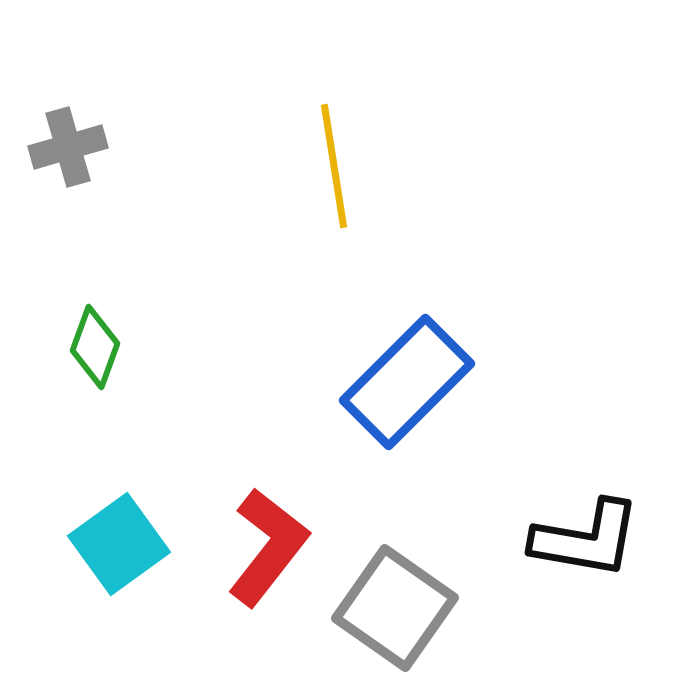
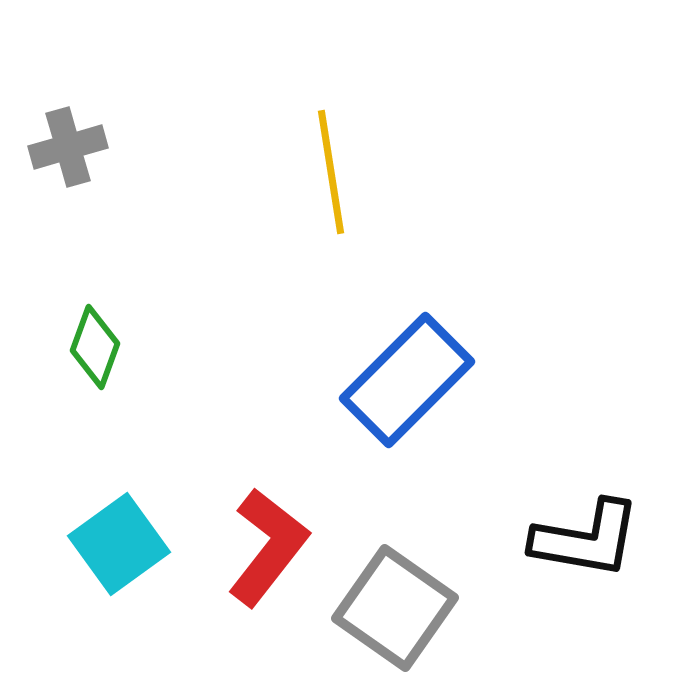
yellow line: moved 3 px left, 6 px down
blue rectangle: moved 2 px up
